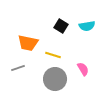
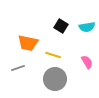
cyan semicircle: moved 1 px down
pink semicircle: moved 4 px right, 7 px up
